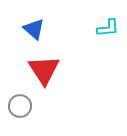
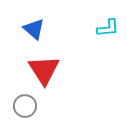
gray circle: moved 5 px right
